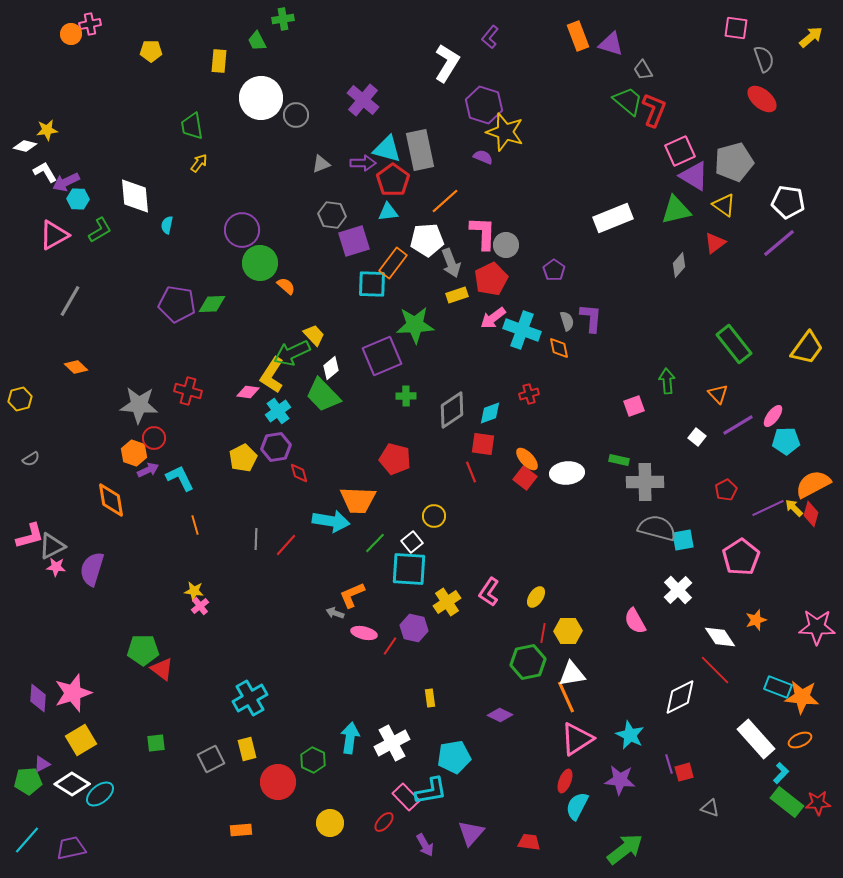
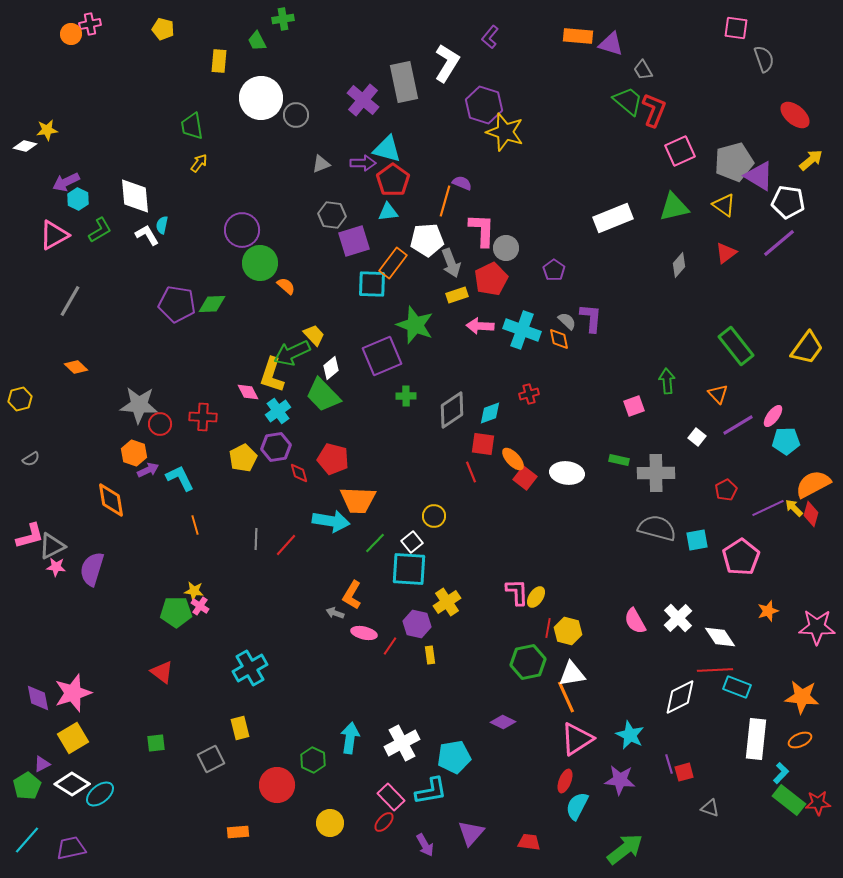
orange rectangle at (578, 36): rotated 64 degrees counterclockwise
yellow arrow at (811, 37): moved 123 px down
yellow pentagon at (151, 51): moved 12 px right, 22 px up; rotated 15 degrees clockwise
red ellipse at (762, 99): moved 33 px right, 16 px down
gray rectangle at (420, 150): moved 16 px left, 68 px up
purple semicircle at (483, 157): moved 21 px left, 26 px down
white L-shape at (45, 172): moved 102 px right, 63 px down
purple triangle at (694, 176): moved 65 px right
cyan hexagon at (78, 199): rotated 25 degrees clockwise
orange line at (445, 201): rotated 32 degrees counterclockwise
green triangle at (676, 210): moved 2 px left, 3 px up
cyan semicircle at (167, 225): moved 5 px left
pink L-shape at (483, 233): moved 1 px left, 3 px up
red triangle at (715, 243): moved 11 px right, 10 px down
gray circle at (506, 245): moved 3 px down
pink arrow at (493, 318): moved 13 px left, 8 px down; rotated 40 degrees clockwise
gray semicircle at (567, 321): rotated 30 degrees counterclockwise
green star at (415, 325): rotated 24 degrees clockwise
green rectangle at (734, 344): moved 2 px right, 2 px down
orange diamond at (559, 348): moved 9 px up
yellow L-shape at (272, 375): rotated 15 degrees counterclockwise
red cross at (188, 391): moved 15 px right, 26 px down; rotated 12 degrees counterclockwise
pink diamond at (248, 392): rotated 55 degrees clockwise
red circle at (154, 438): moved 6 px right, 14 px up
red pentagon at (395, 459): moved 62 px left
orange ellipse at (527, 459): moved 14 px left
white ellipse at (567, 473): rotated 12 degrees clockwise
gray cross at (645, 482): moved 11 px right, 9 px up
cyan square at (683, 540): moved 14 px right
white cross at (678, 590): moved 28 px down
pink L-shape at (489, 592): moved 28 px right; rotated 144 degrees clockwise
orange L-shape at (352, 595): rotated 36 degrees counterclockwise
pink cross at (200, 606): rotated 18 degrees counterclockwise
orange star at (756, 620): moved 12 px right, 9 px up
purple hexagon at (414, 628): moved 3 px right, 4 px up
yellow hexagon at (568, 631): rotated 16 degrees clockwise
red line at (543, 633): moved 5 px right, 5 px up
green pentagon at (143, 650): moved 33 px right, 38 px up
red triangle at (162, 669): moved 3 px down
red line at (715, 670): rotated 48 degrees counterclockwise
cyan rectangle at (778, 687): moved 41 px left
purple diamond at (38, 698): rotated 16 degrees counterclockwise
cyan cross at (250, 698): moved 30 px up
yellow rectangle at (430, 698): moved 43 px up
purple diamond at (500, 715): moved 3 px right, 7 px down
white rectangle at (756, 739): rotated 48 degrees clockwise
yellow square at (81, 740): moved 8 px left, 2 px up
white cross at (392, 743): moved 10 px right
yellow rectangle at (247, 749): moved 7 px left, 21 px up
green pentagon at (28, 781): moved 1 px left, 5 px down; rotated 28 degrees counterclockwise
red circle at (278, 782): moved 1 px left, 3 px down
pink rectangle at (406, 797): moved 15 px left
green rectangle at (787, 802): moved 2 px right, 2 px up
orange rectangle at (241, 830): moved 3 px left, 2 px down
